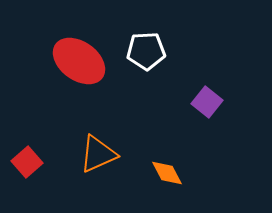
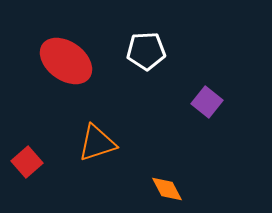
red ellipse: moved 13 px left
orange triangle: moved 1 px left, 11 px up; rotated 6 degrees clockwise
orange diamond: moved 16 px down
